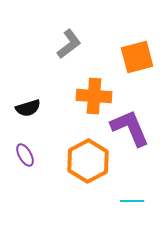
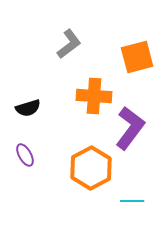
purple L-shape: rotated 60 degrees clockwise
orange hexagon: moved 3 px right, 7 px down
